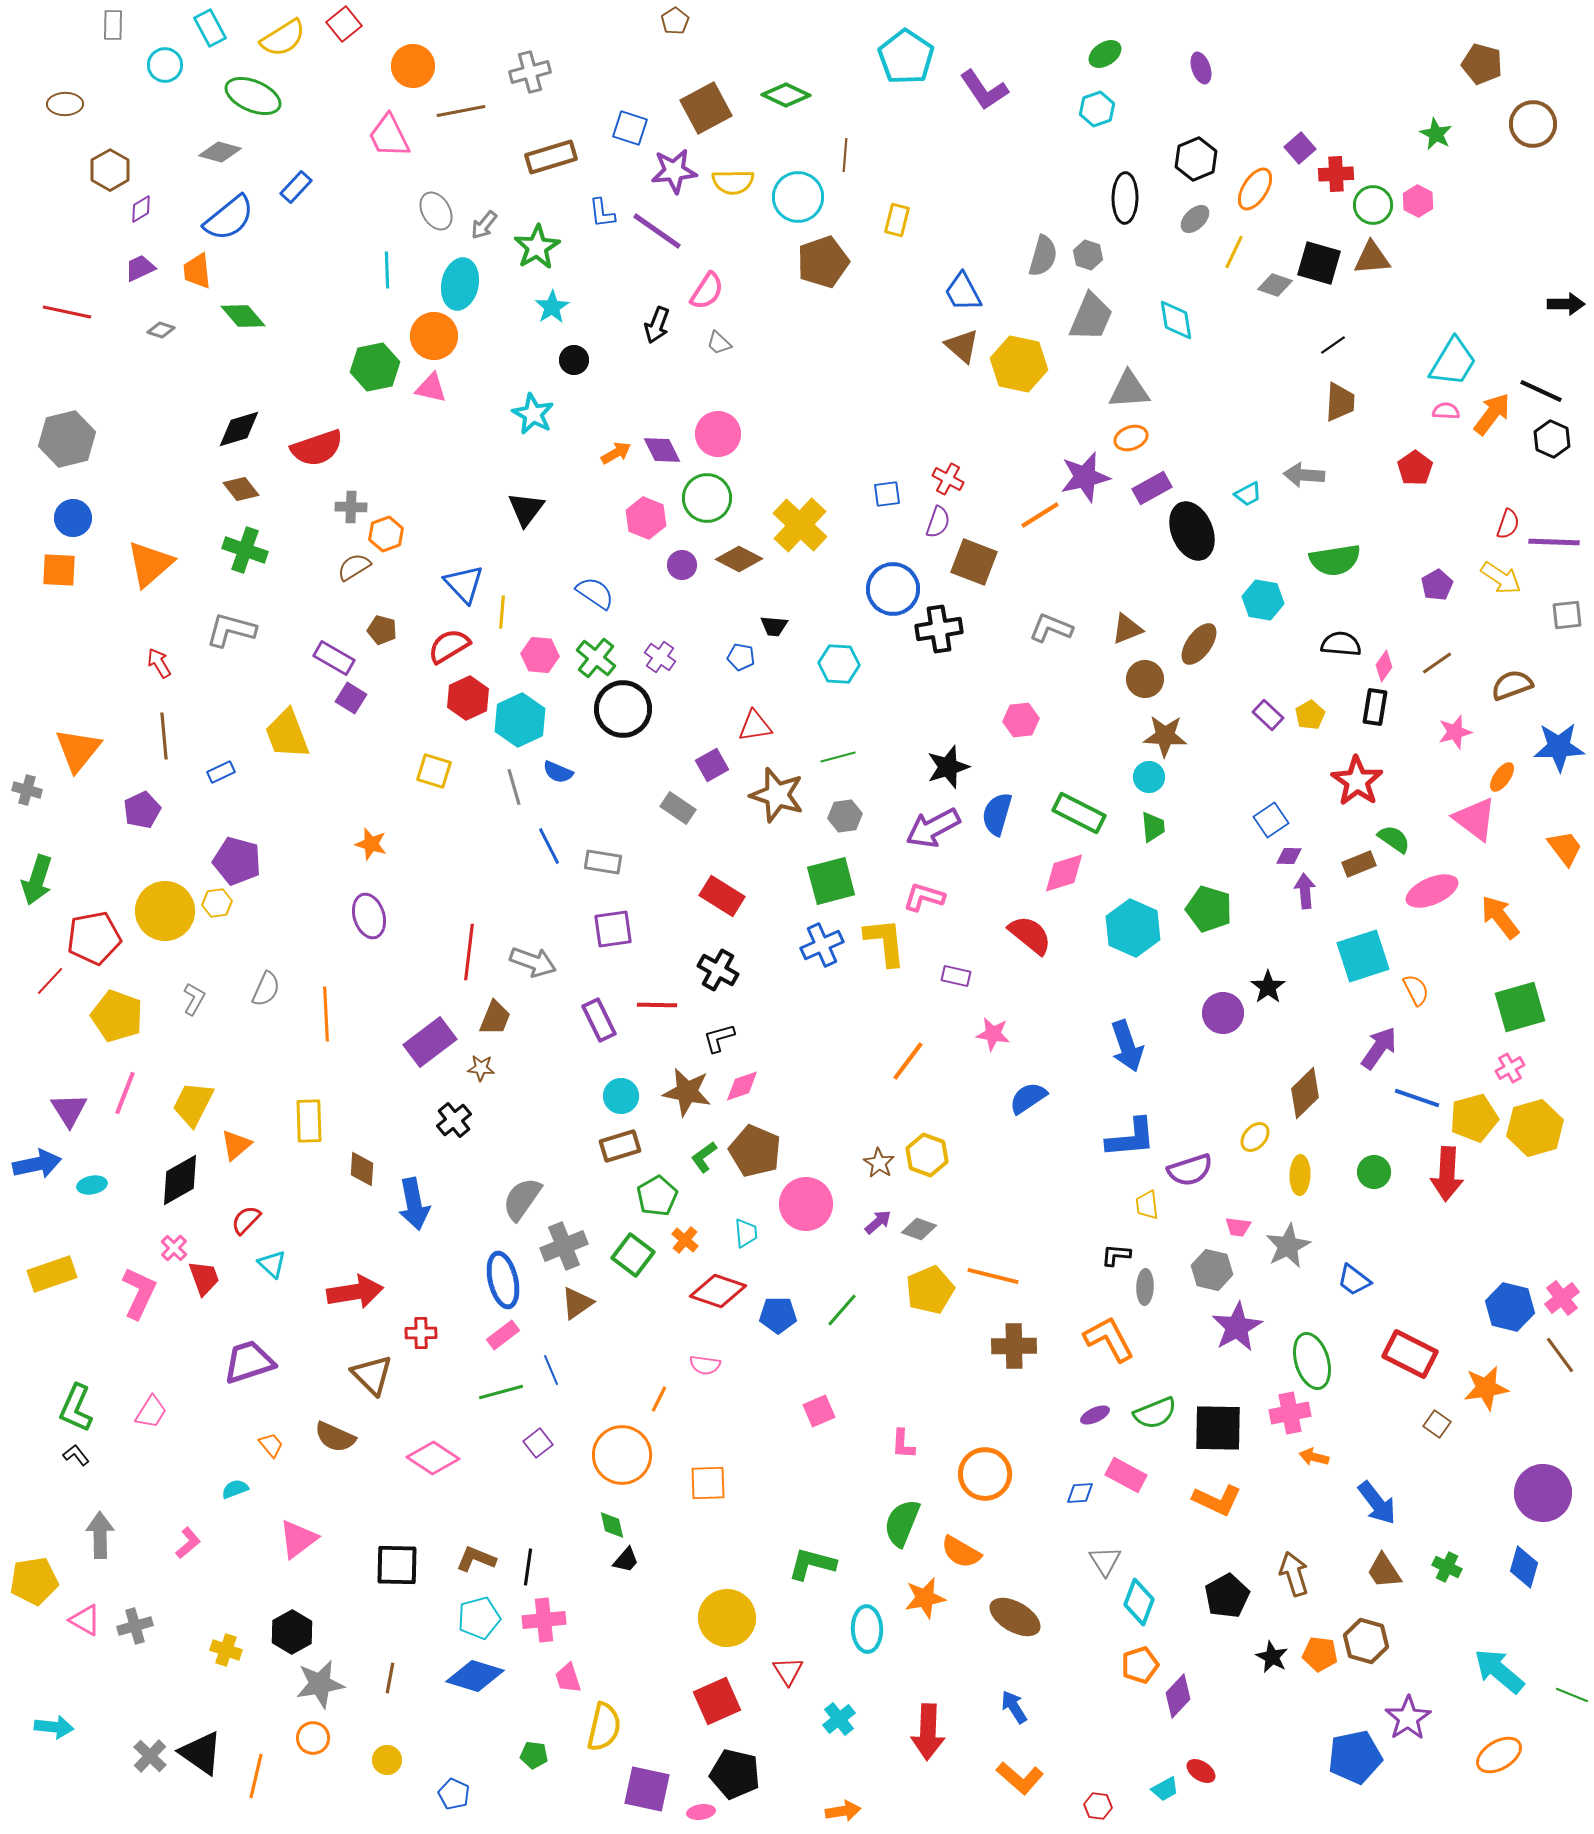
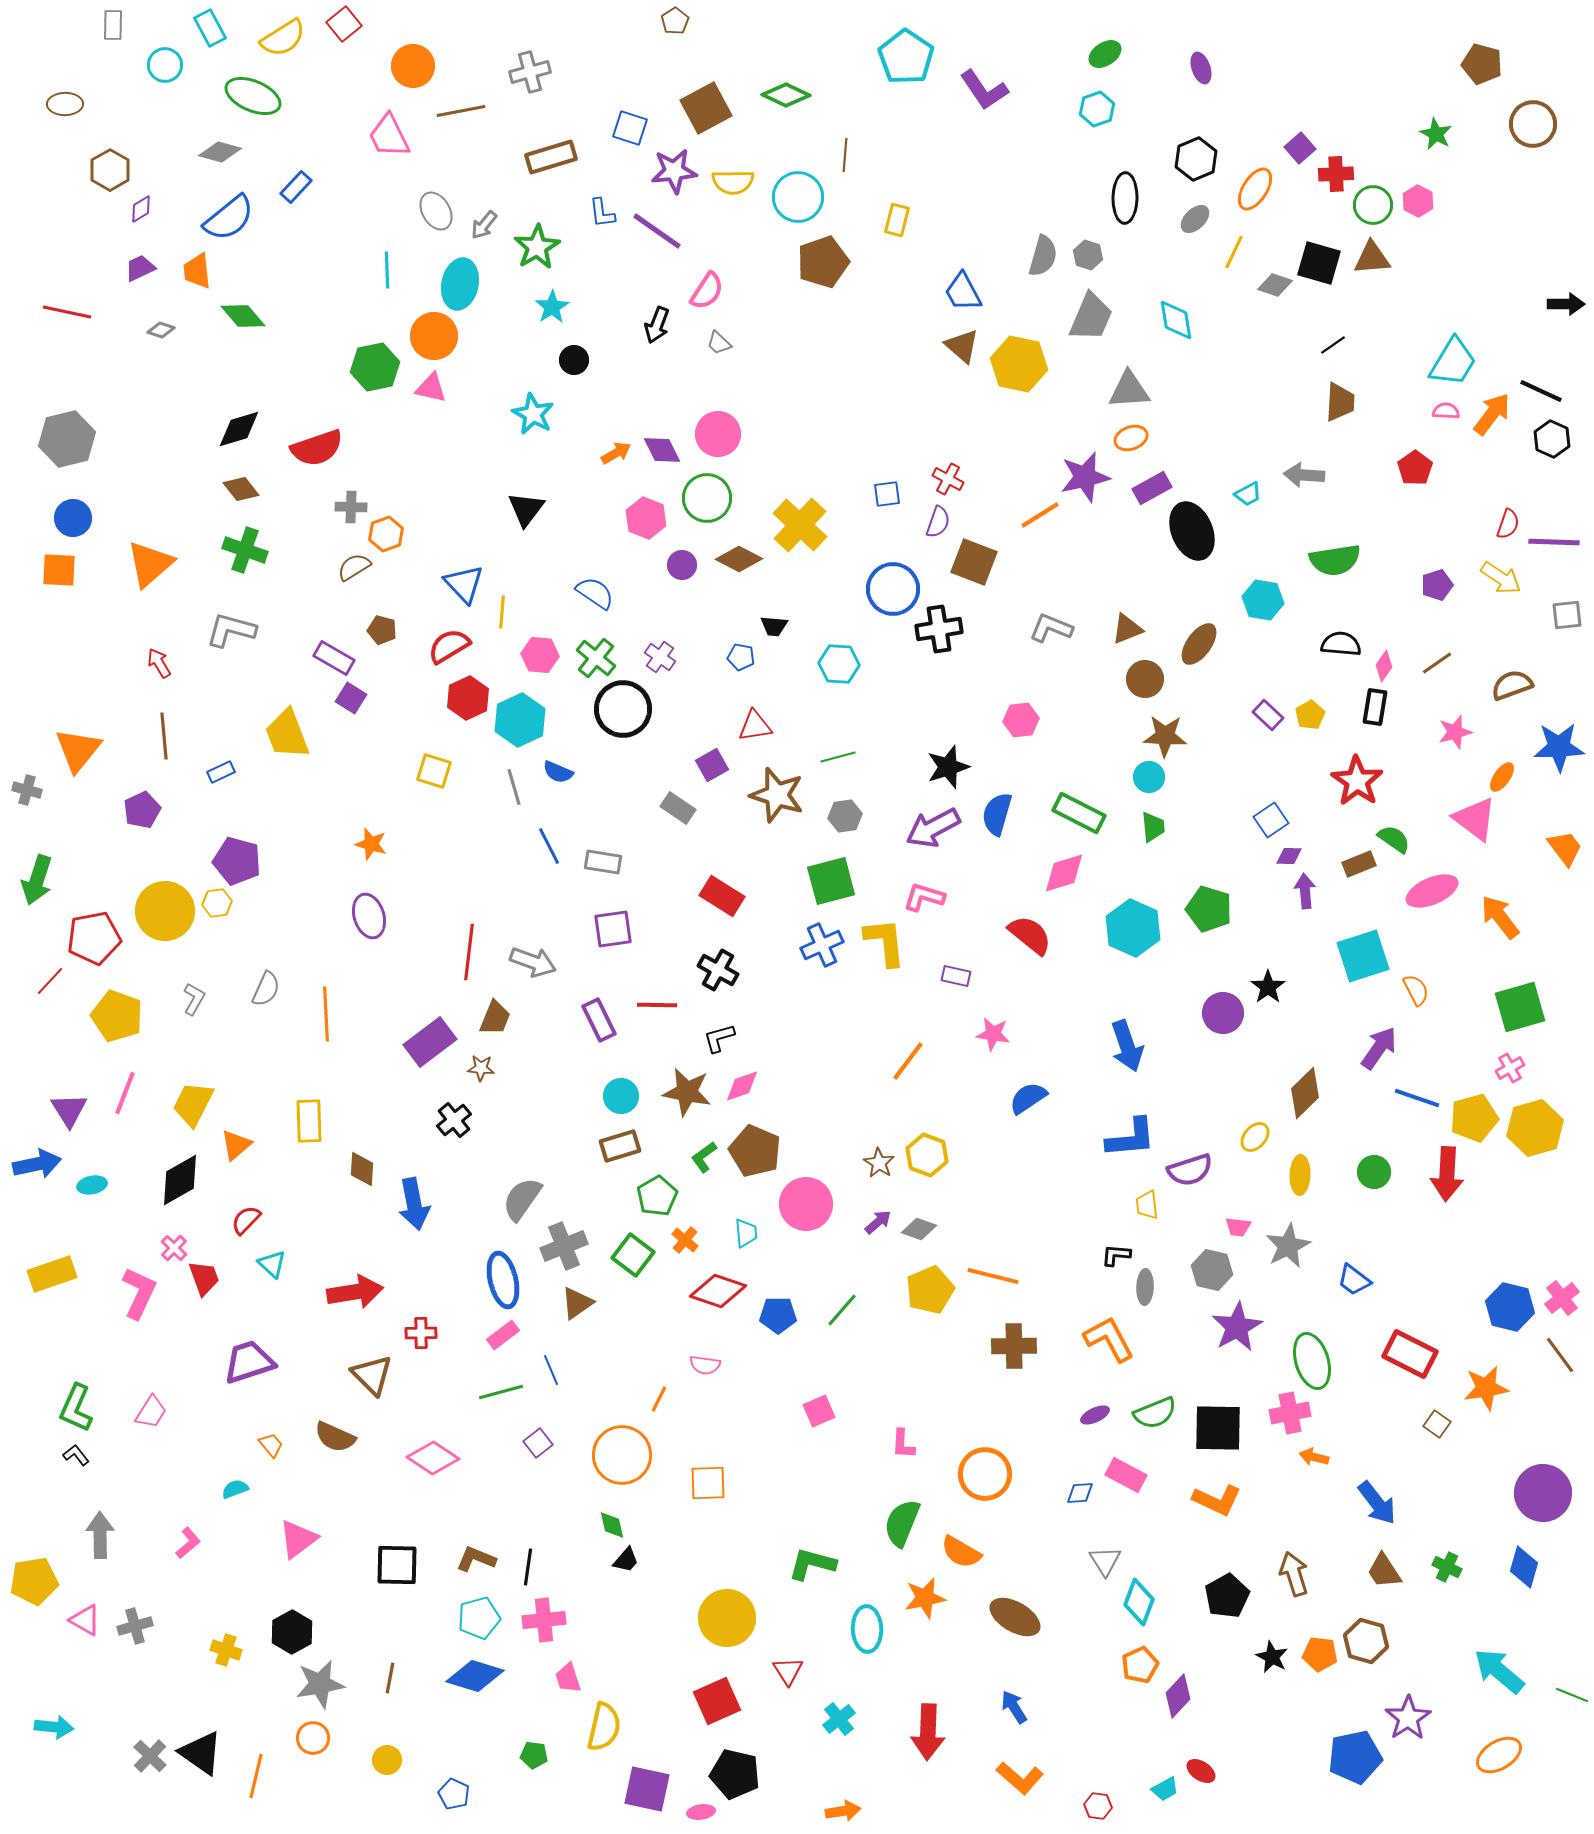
purple pentagon at (1437, 585): rotated 12 degrees clockwise
orange pentagon at (1140, 1665): rotated 6 degrees counterclockwise
